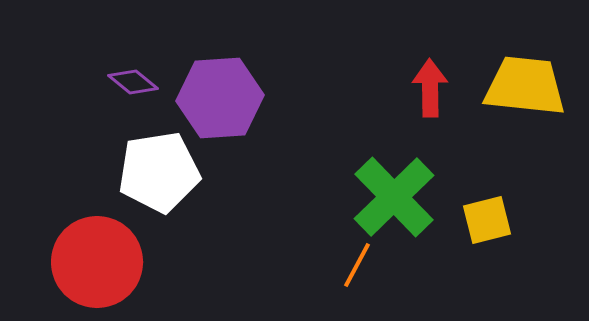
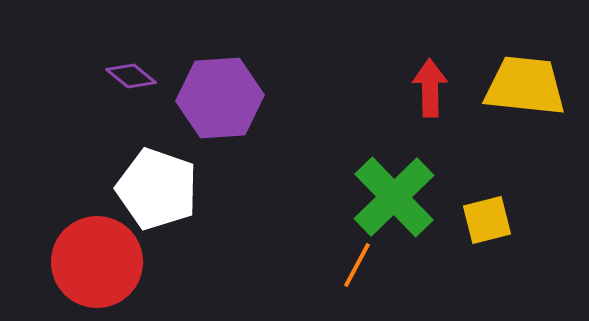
purple diamond: moved 2 px left, 6 px up
white pentagon: moved 2 px left, 17 px down; rotated 28 degrees clockwise
